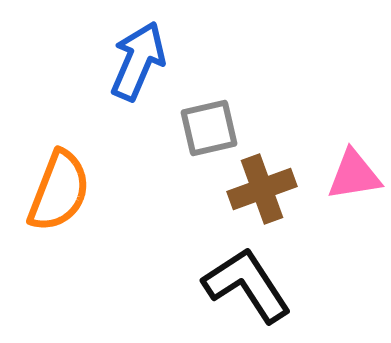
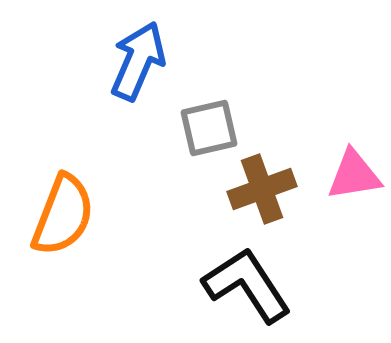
orange semicircle: moved 4 px right, 24 px down
